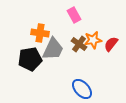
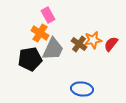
pink rectangle: moved 26 px left
orange cross: rotated 24 degrees clockwise
blue ellipse: rotated 40 degrees counterclockwise
